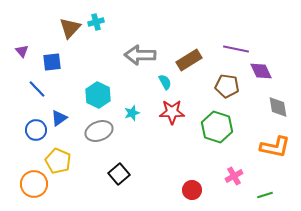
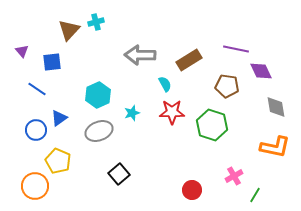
brown triangle: moved 1 px left, 2 px down
cyan semicircle: moved 2 px down
blue line: rotated 12 degrees counterclockwise
cyan hexagon: rotated 10 degrees clockwise
gray diamond: moved 2 px left
green hexagon: moved 5 px left, 2 px up
orange circle: moved 1 px right, 2 px down
green line: moved 10 px left; rotated 42 degrees counterclockwise
